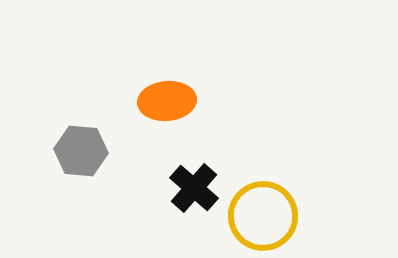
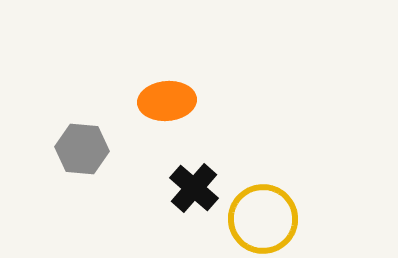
gray hexagon: moved 1 px right, 2 px up
yellow circle: moved 3 px down
